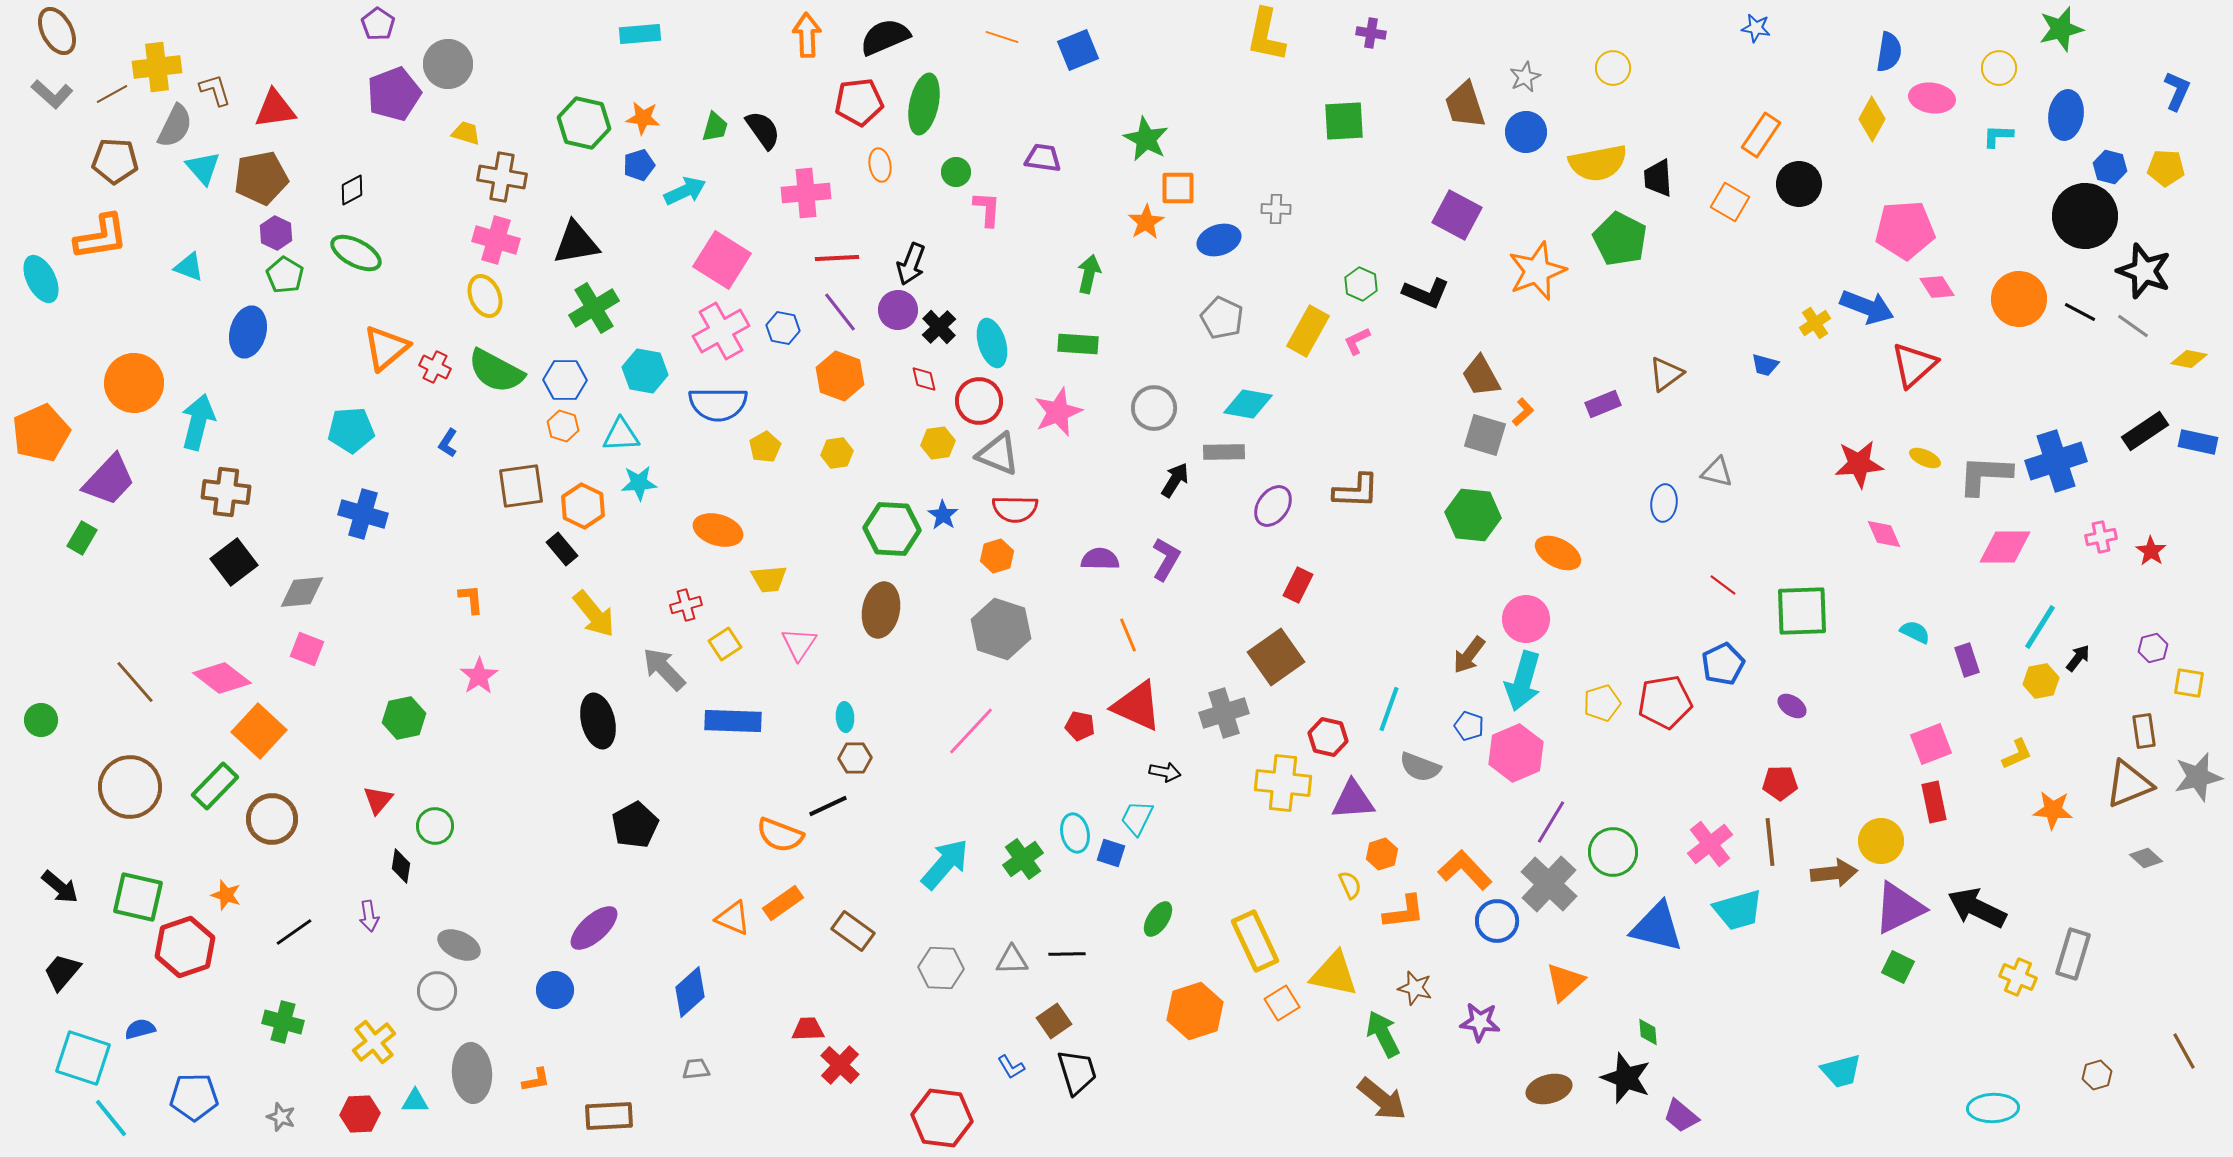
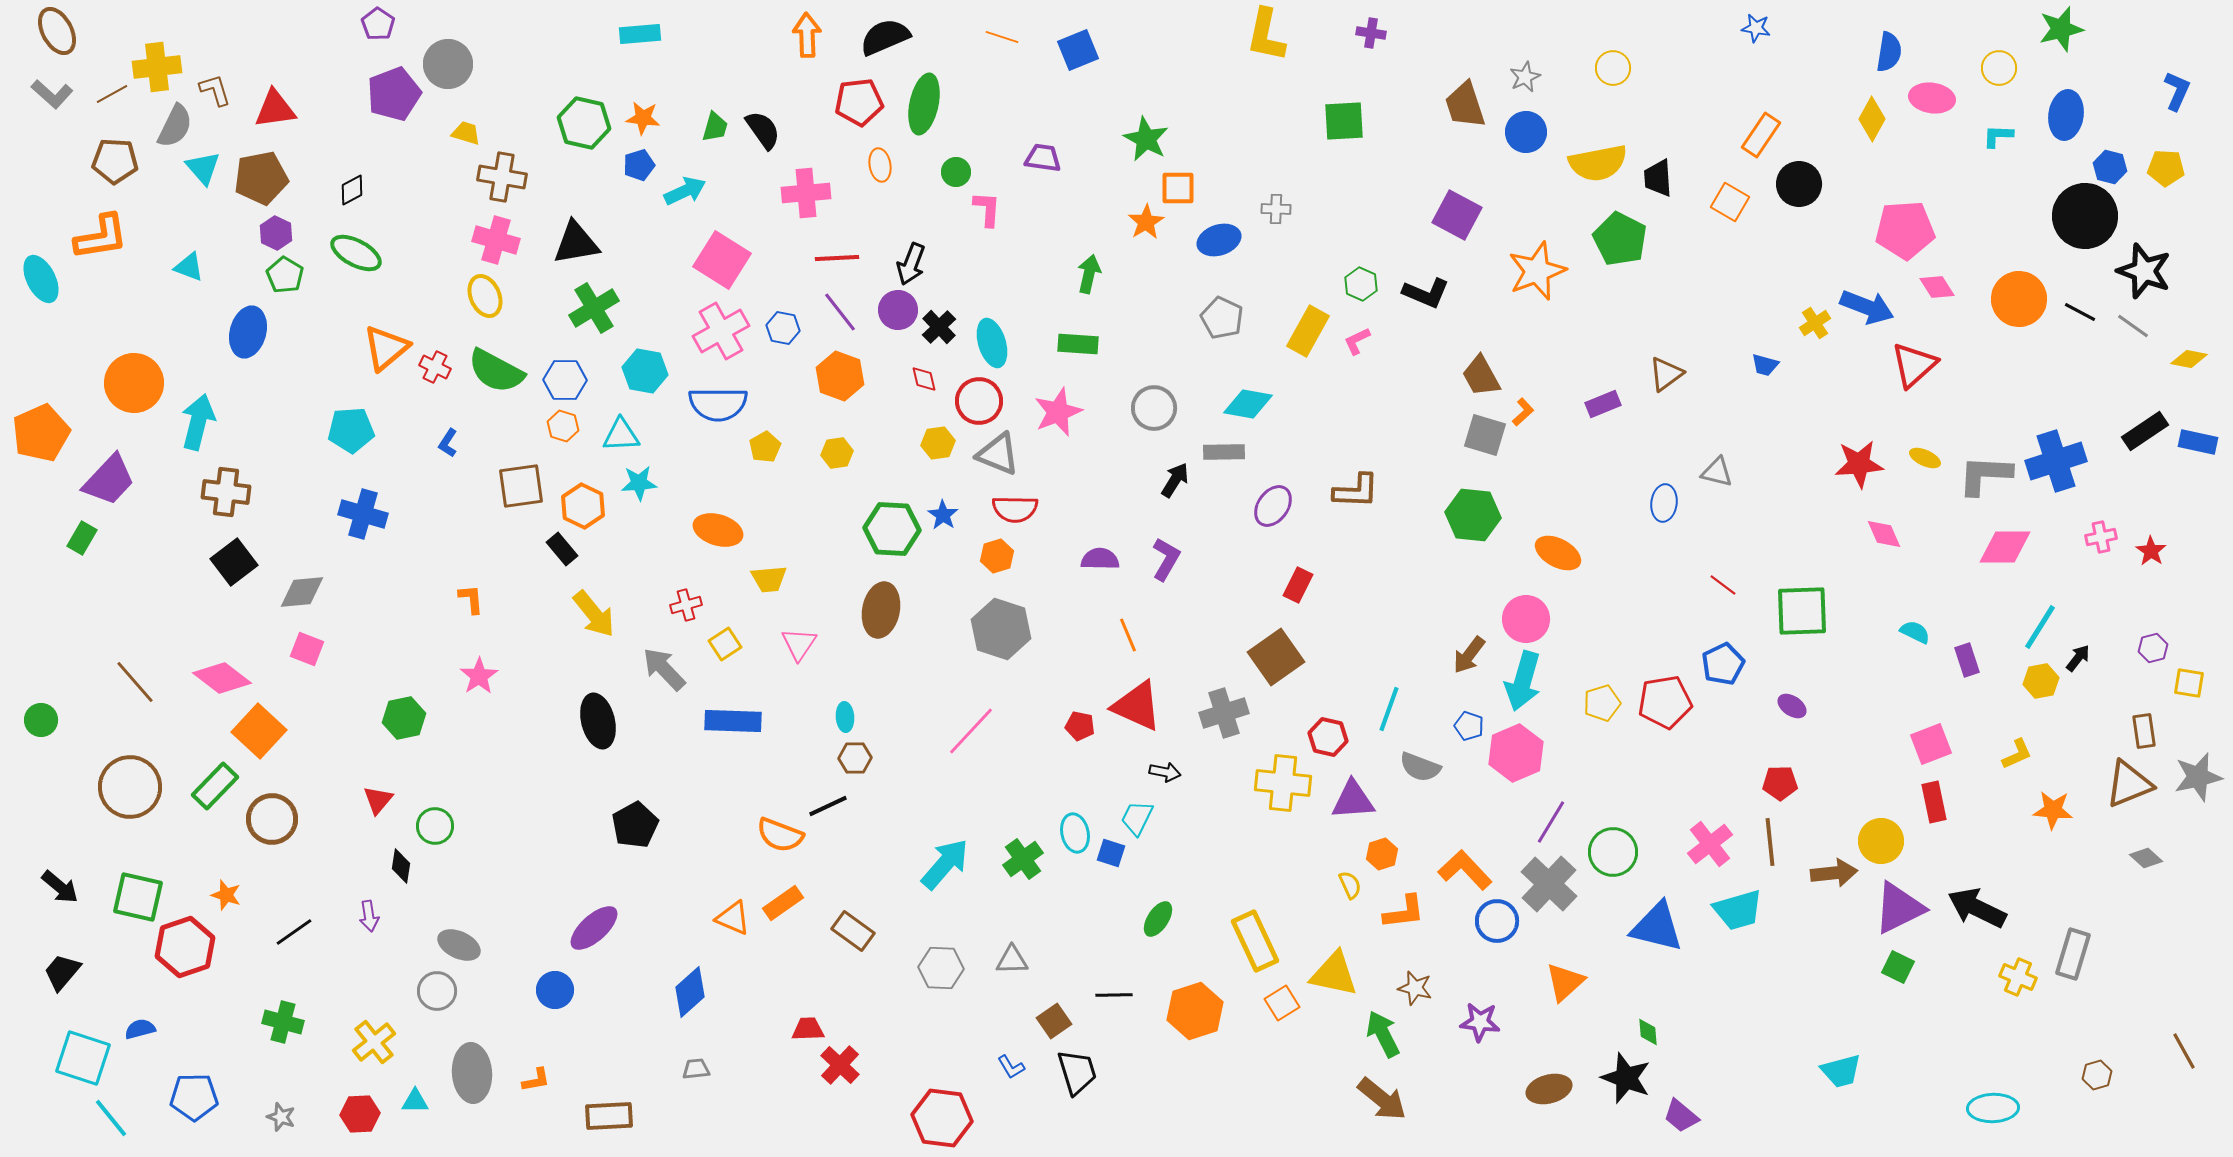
black line at (1067, 954): moved 47 px right, 41 px down
